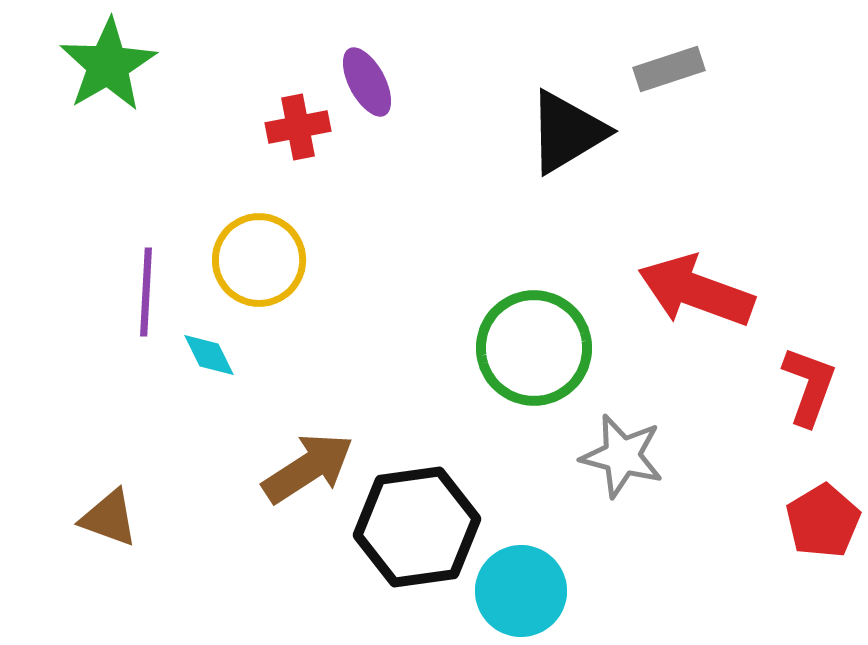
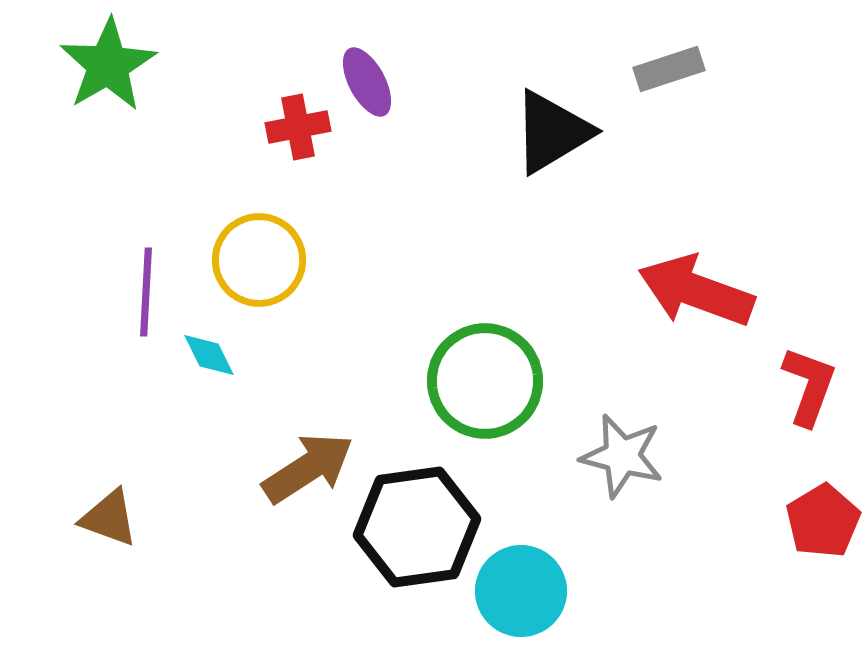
black triangle: moved 15 px left
green circle: moved 49 px left, 33 px down
